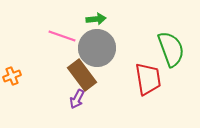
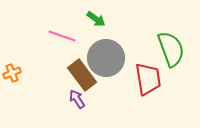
green arrow: rotated 42 degrees clockwise
gray circle: moved 9 px right, 10 px down
orange cross: moved 3 px up
purple arrow: rotated 120 degrees clockwise
